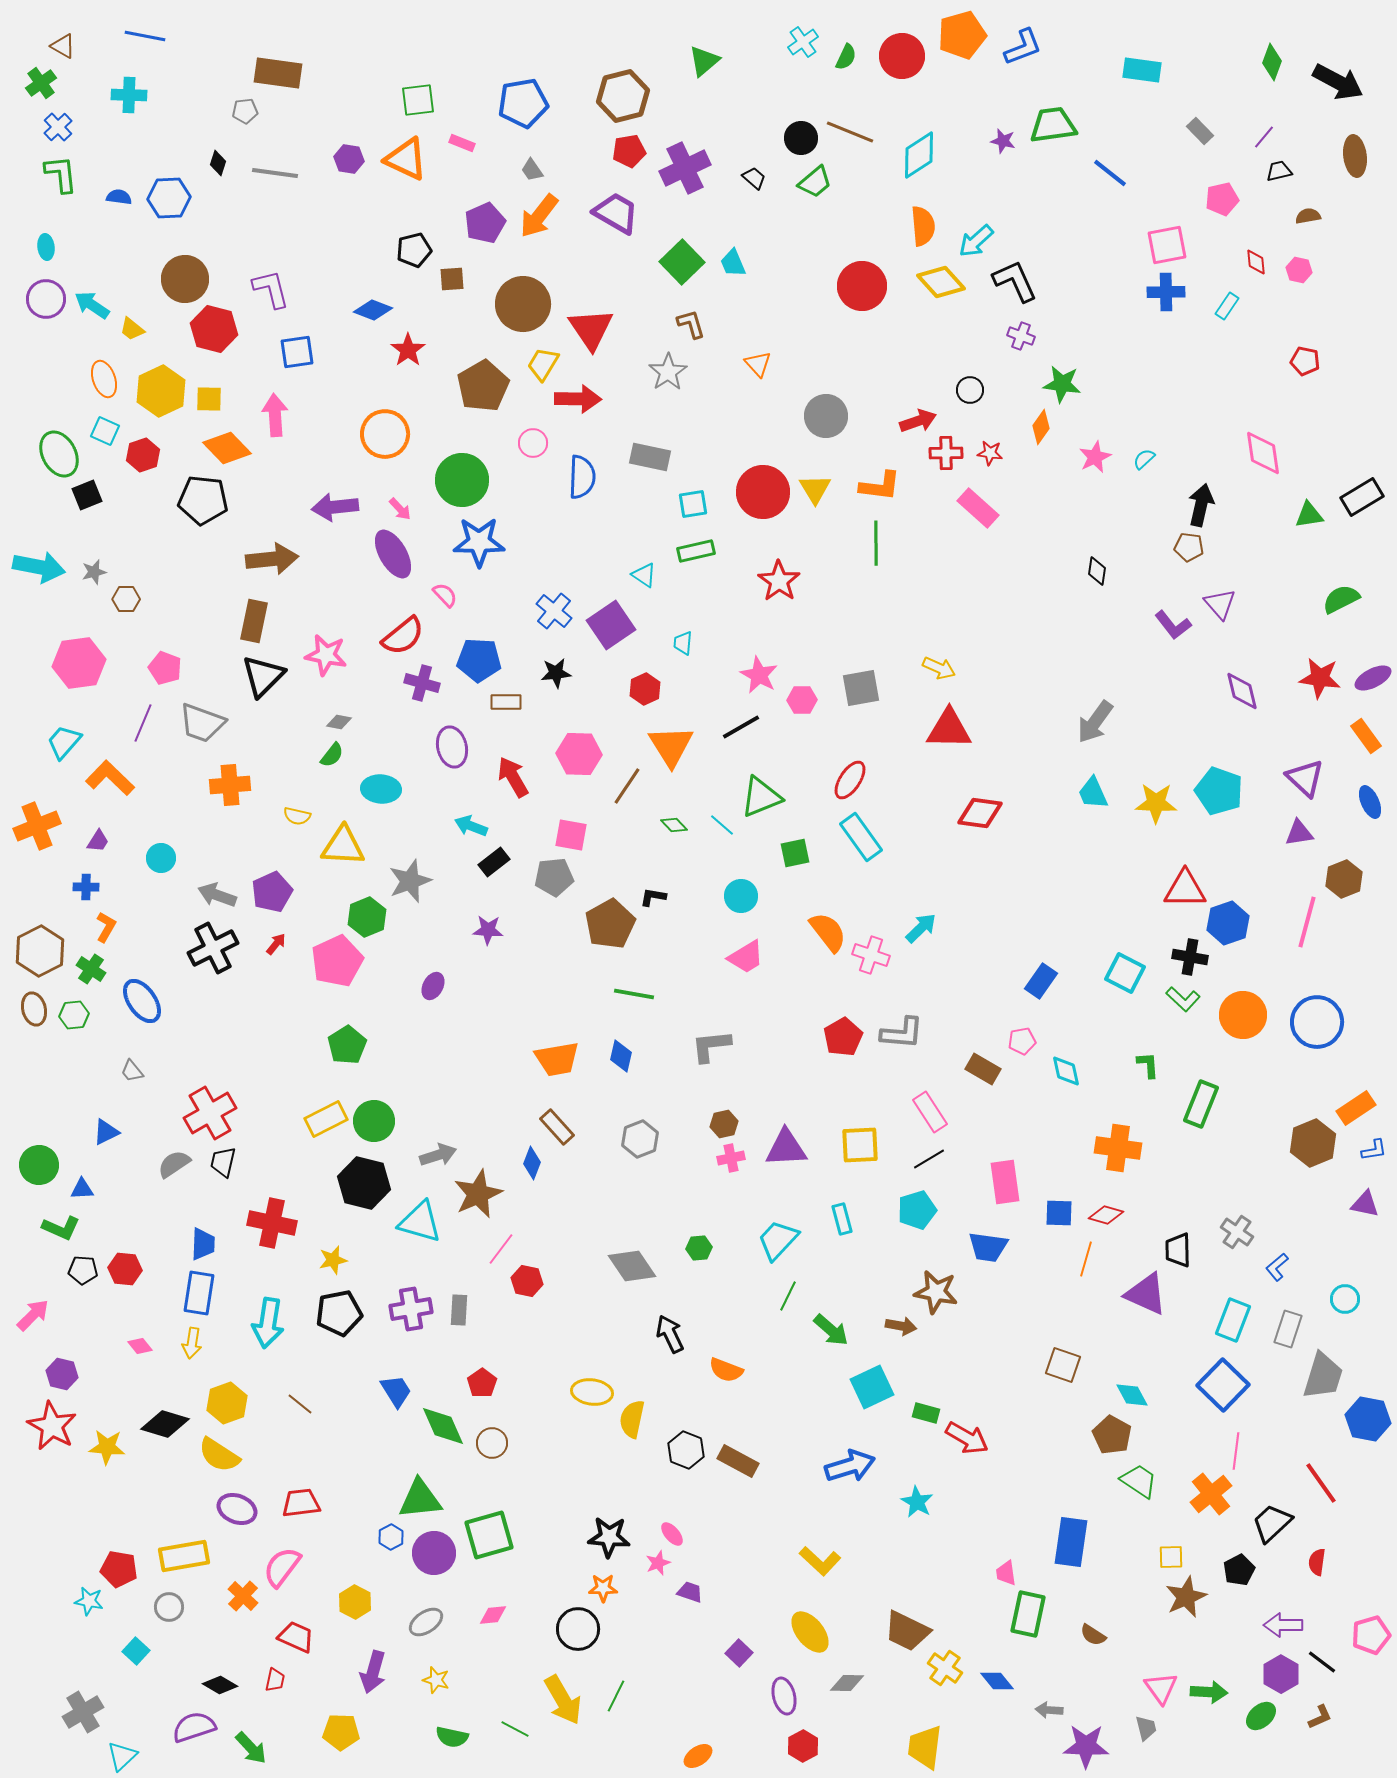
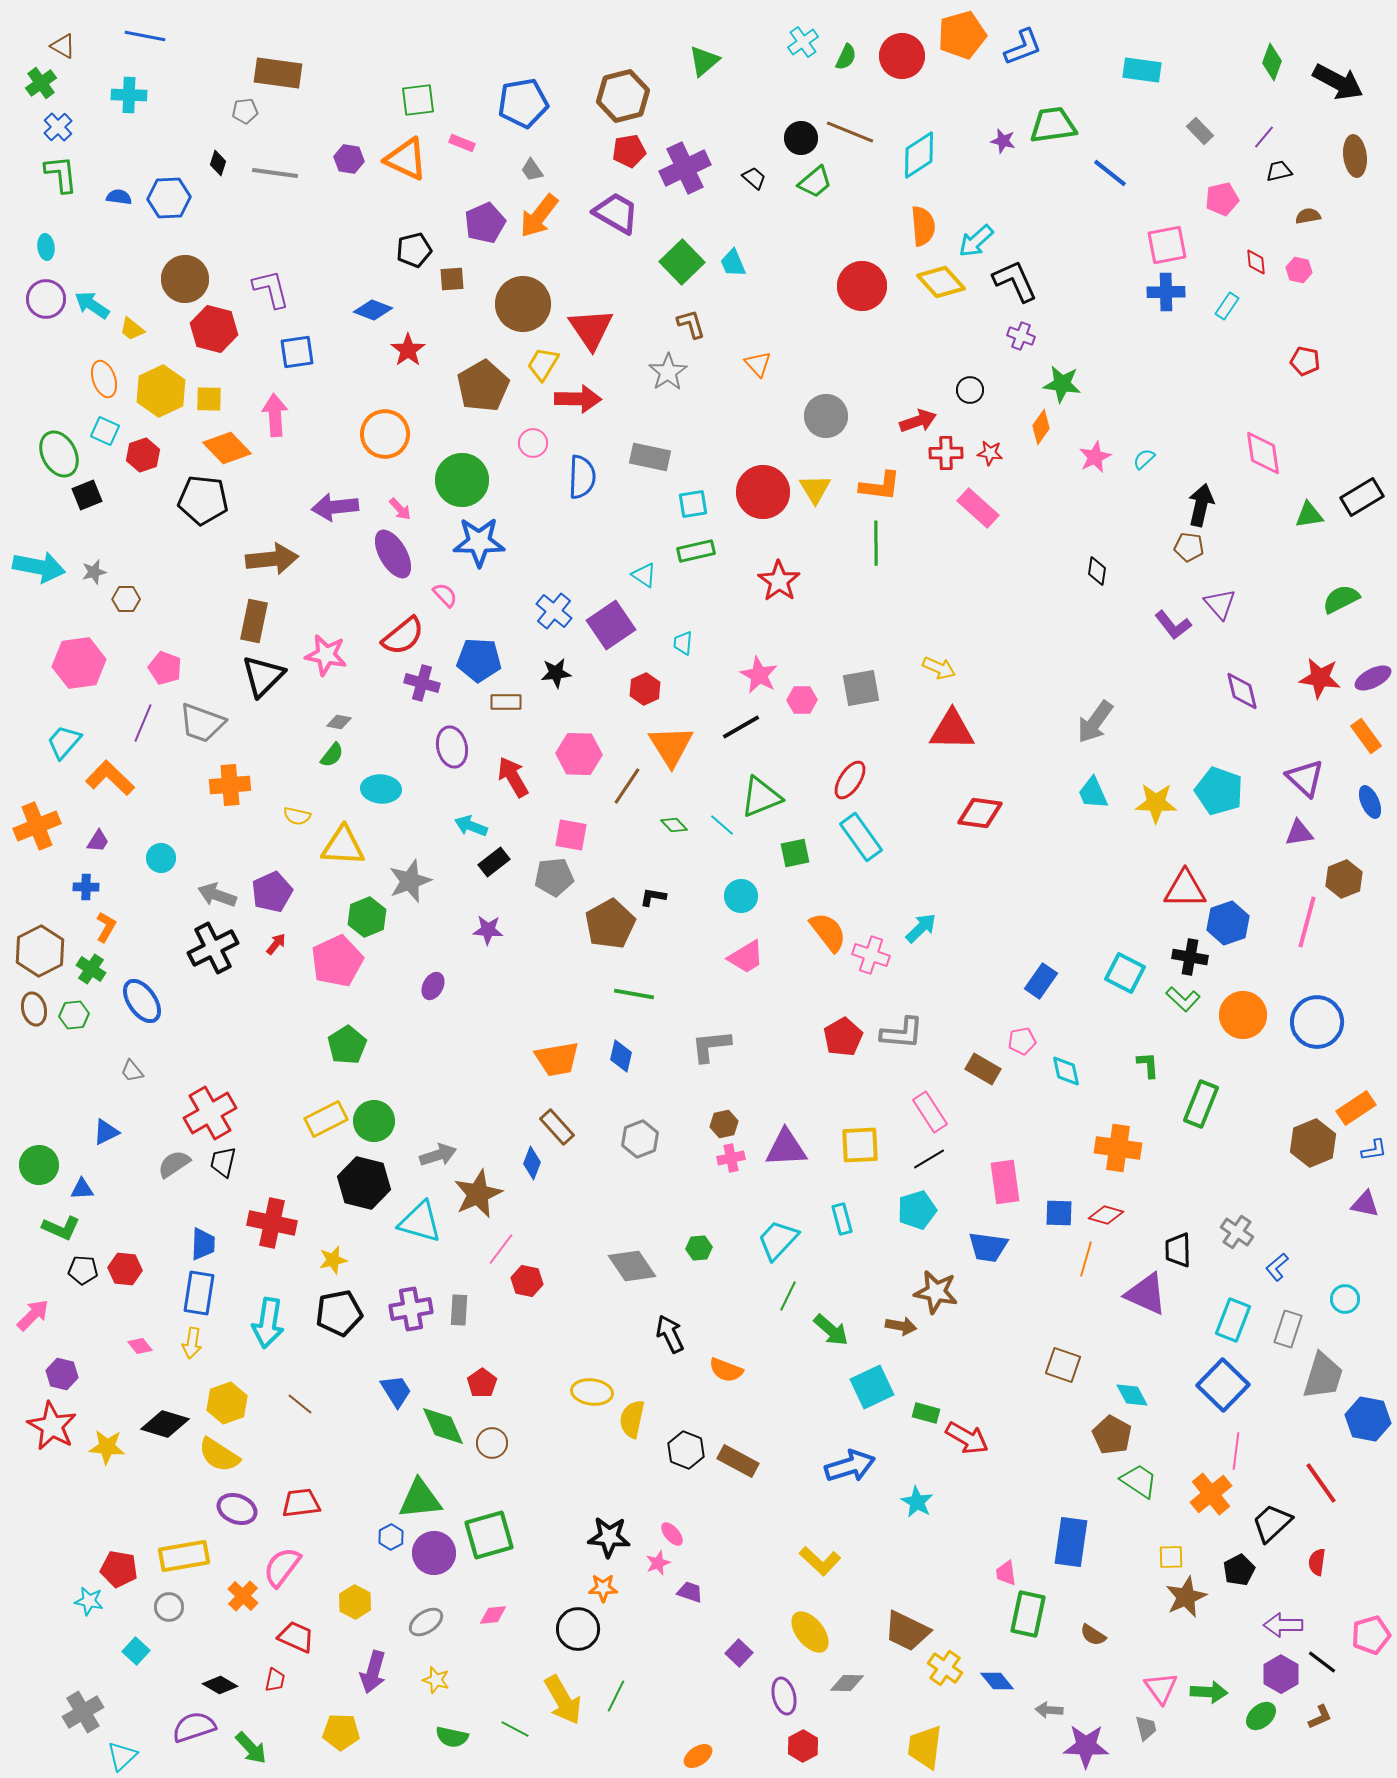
red triangle at (949, 729): moved 3 px right, 1 px down
